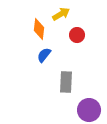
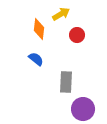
blue semicircle: moved 8 px left, 4 px down; rotated 91 degrees clockwise
purple circle: moved 6 px left, 1 px up
